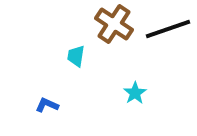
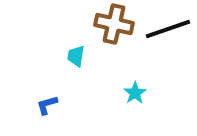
brown cross: rotated 21 degrees counterclockwise
blue L-shape: rotated 40 degrees counterclockwise
